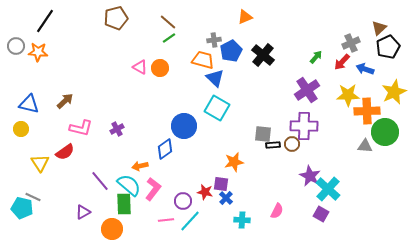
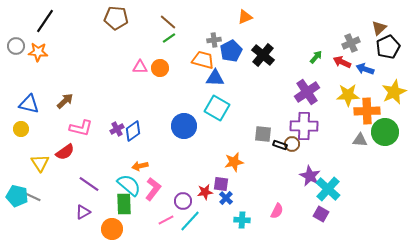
brown pentagon at (116, 18): rotated 20 degrees clockwise
red arrow at (342, 62): rotated 72 degrees clockwise
pink triangle at (140, 67): rotated 28 degrees counterclockwise
blue triangle at (215, 78): rotated 42 degrees counterclockwise
purple cross at (307, 90): moved 2 px down
black rectangle at (273, 145): moved 7 px right; rotated 24 degrees clockwise
gray triangle at (365, 146): moved 5 px left, 6 px up
blue diamond at (165, 149): moved 32 px left, 18 px up
purple line at (100, 181): moved 11 px left, 3 px down; rotated 15 degrees counterclockwise
red star at (205, 192): rotated 21 degrees counterclockwise
cyan pentagon at (22, 208): moved 5 px left, 12 px up
pink line at (166, 220): rotated 21 degrees counterclockwise
